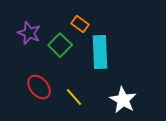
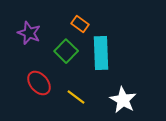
green square: moved 6 px right, 6 px down
cyan rectangle: moved 1 px right, 1 px down
red ellipse: moved 4 px up
yellow line: moved 2 px right; rotated 12 degrees counterclockwise
